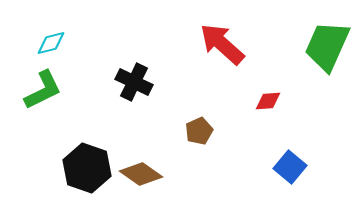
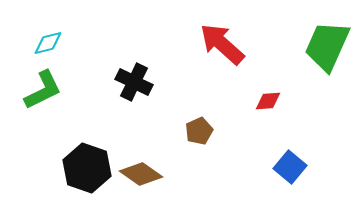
cyan diamond: moved 3 px left
